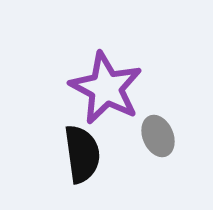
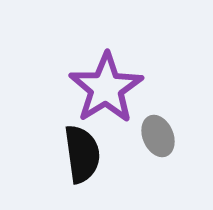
purple star: rotated 12 degrees clockwise
